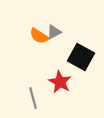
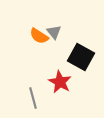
gray triangle: rotated 42 degrees counterclockwise
